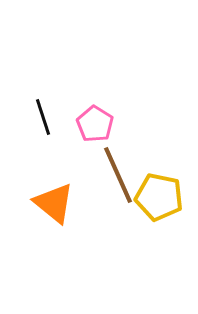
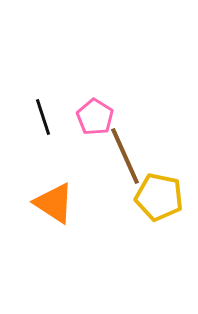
pink pentagon: moved 7 px up
brown line: moved 7 px right, 19 px up
orange triangle: rotated 6 degrees counterclockwise
